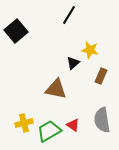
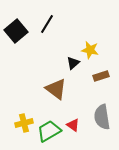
black line: moved 22 px left, 9 px down
brown rectangle: rotated 49 degrees clockwise
brown triangle: rotated 25 degrees clockwise
gray semicircle: moved 3 px up
